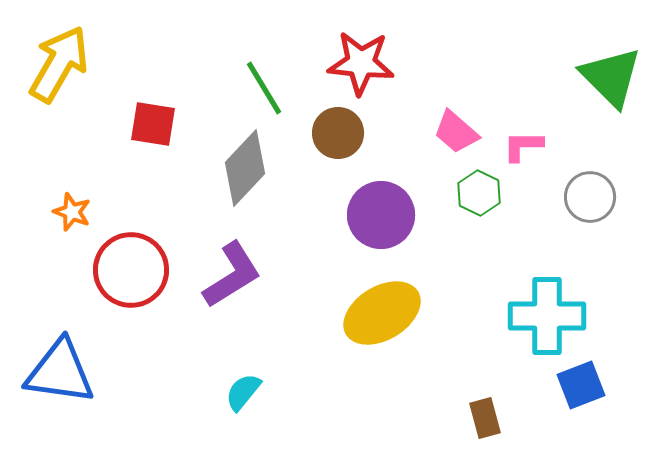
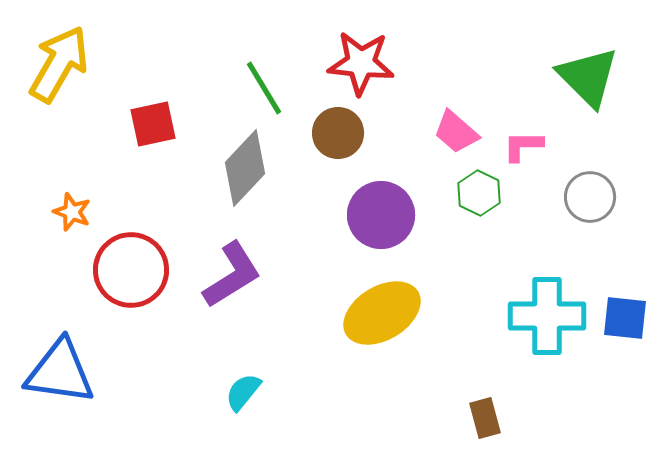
green triangle: moved 23 px left
red square: rotated 21 degrees counterclockwise
blue square: moved 44 px right, 67 px up; rotated 27 degrees clockwise
